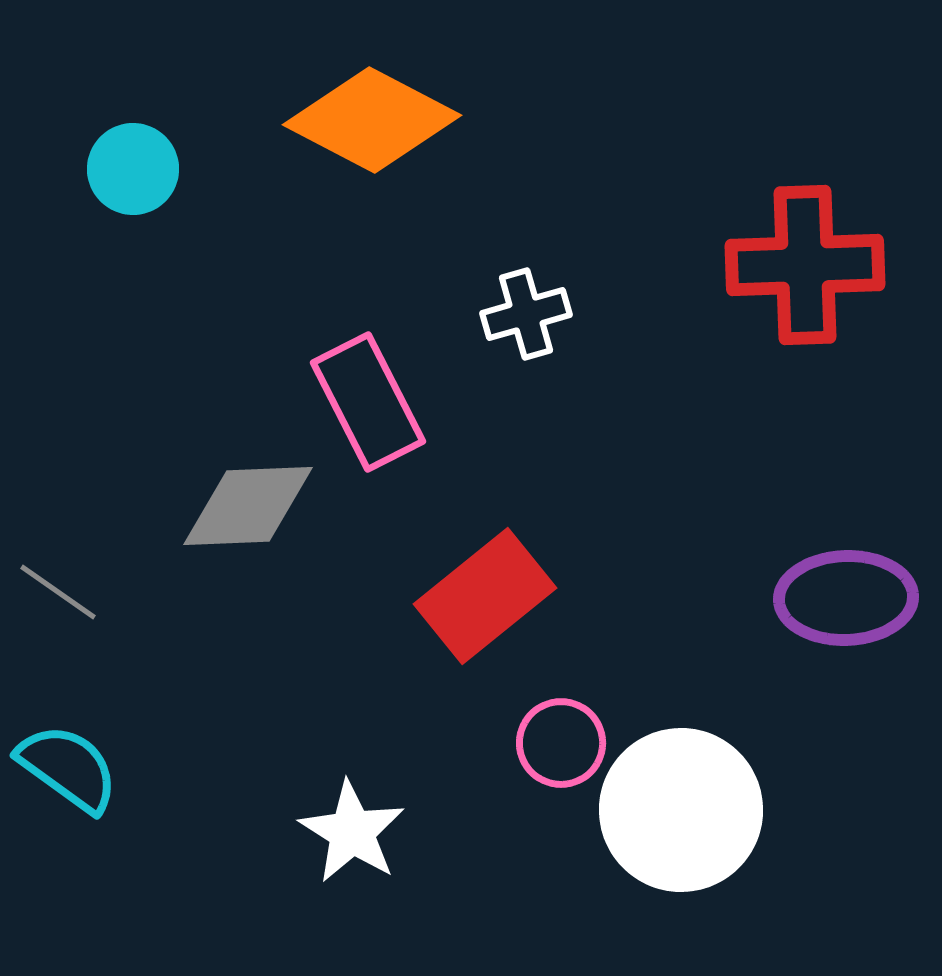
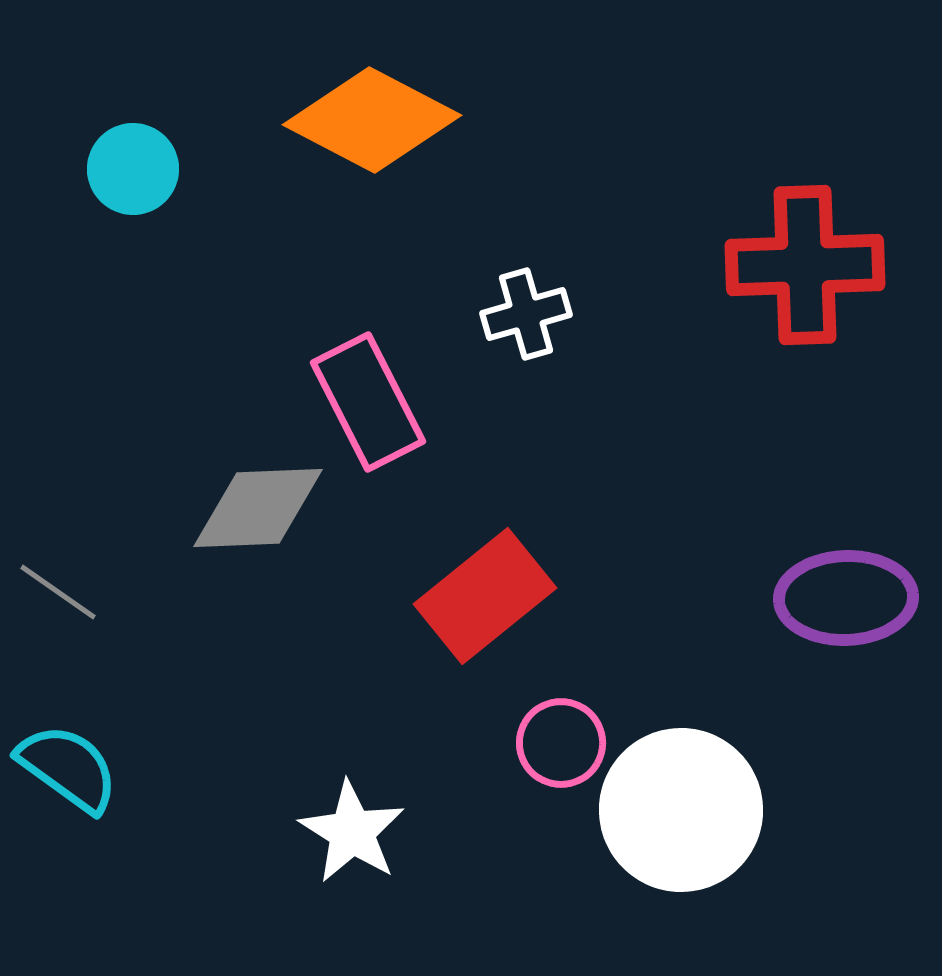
gray diamond: moved 10 px right, 2 px down
